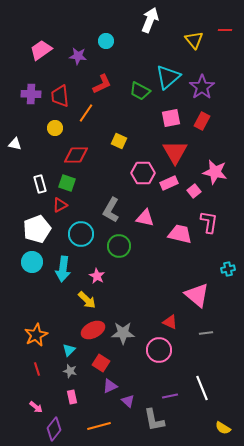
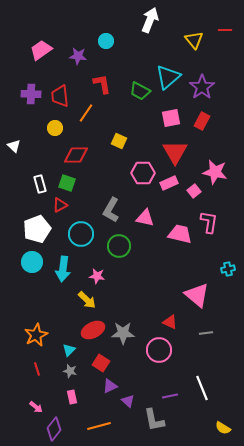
red L-shape at (102, 84): rotated 75 degrees counterclockwise
white triangle at (15, 144): moved 1 px left, 2 px down; rotated 32 degrees clockwise
pink star at (97, 276): rotated 21 degrees counterclockwise
